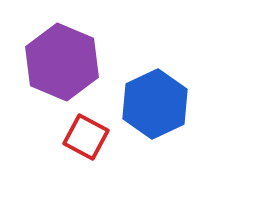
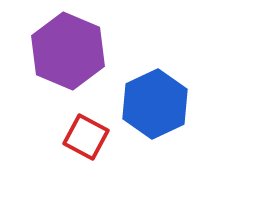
purple hexagon: moved 6 px right, 11 px up
